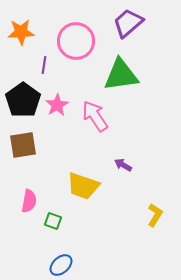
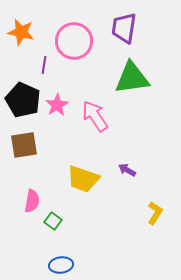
purple trapezoid: moved 4 px left, 5 px down; rotated 40 degrees counterclockwise
orange star: rotated 16 degrees clockwise
pink circle: moved 2 px left
green triangle: moved 11 px right, 3 px down
black pentagon: rotated 12 degrees counterclockwise
brown square: moved 1 px right
purple arrow: moved 4 px right, 5 px down
yellow trapezoid: moved 7 px up
pink semicircle: moved 3 px right
yellow L-shape: moved 2 px up
green square: rotated 18 degrees clockwise
blue ellipse: rotated 35 degrees clockwise
